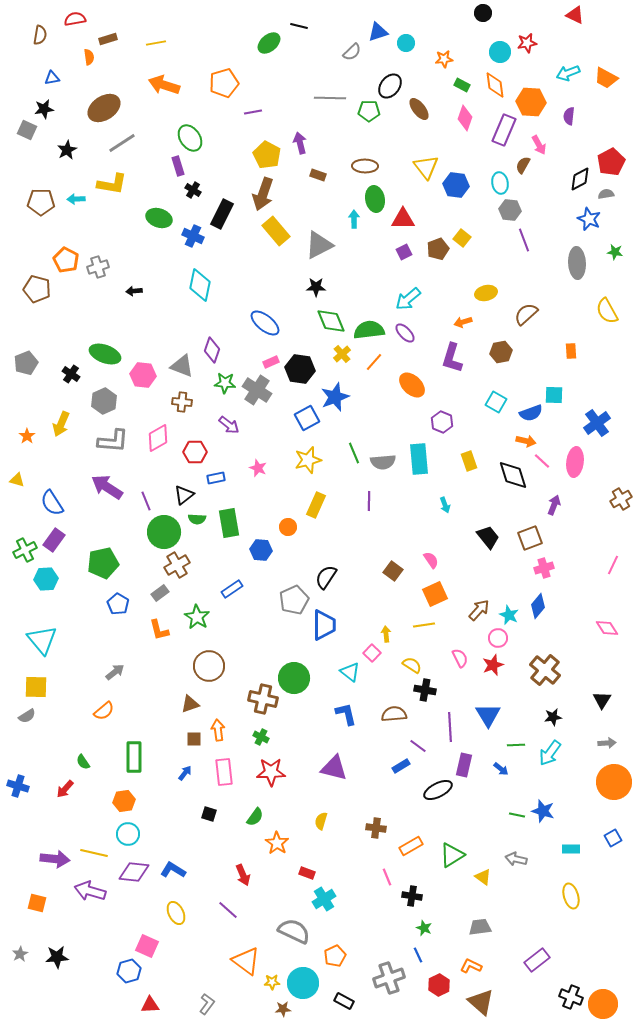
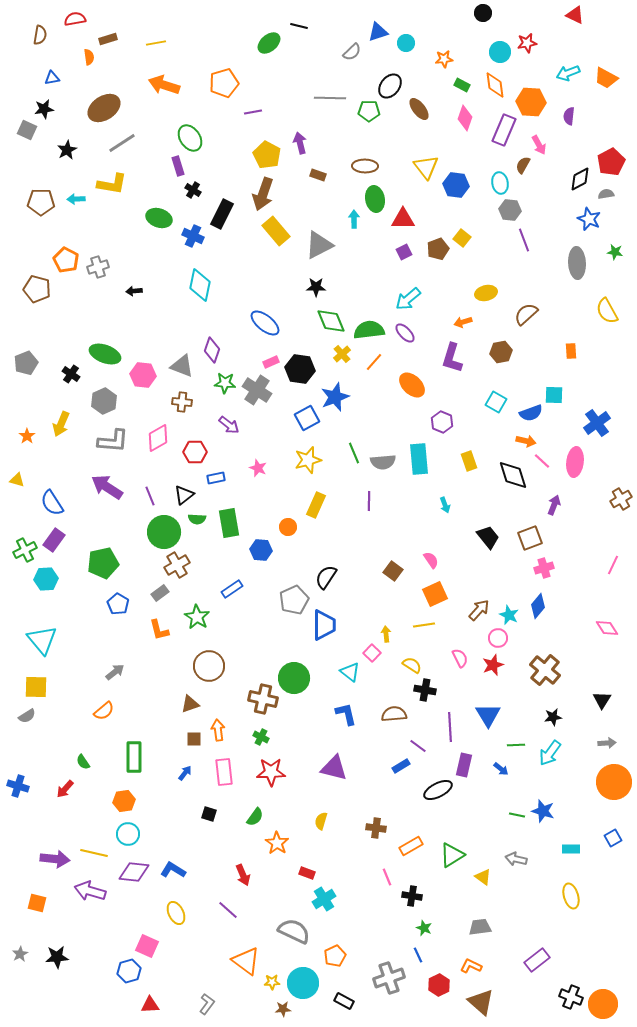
purple line at (146, 501): moved 4 px right, 5 px up
